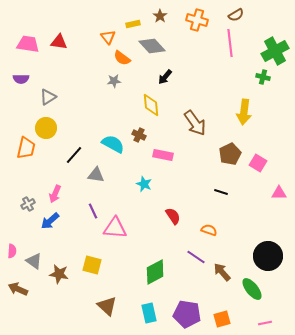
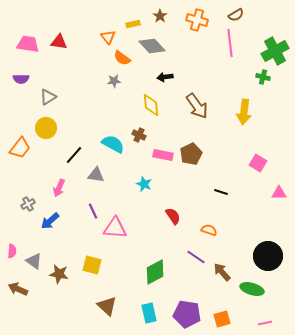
black arrow at (165, 77): rotated 42 degrees clockwise
brown arrow at (195, 123): moved 2 px right, 17 px up
orange trapezoid at (26, 148): moved 6 px left; rotated 25 degrees clockwise
brown pentagon at (230, 154): moved 39 px left
pink arrow at (55, 194): moved 4 px right, 6 px up
green ellipse at (252, 289): rotated 35 degrees counterclockwise
